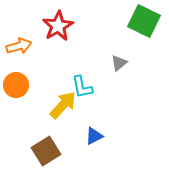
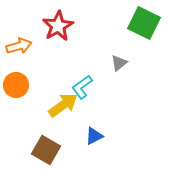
green square: moved 2 px down
cyan L-shape: rotated 65 degrees clockwise
yellow arrow: rotated 12 degrees clockwise
brown square: moved 1 px up; rotated 28 degrees counterclockwise
